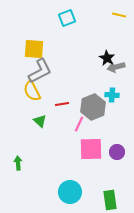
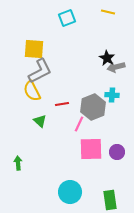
yellow line: moved 11 px left, 3 px up
